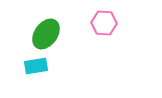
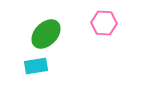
green ellipse: rotated 8 degrees clockwise
